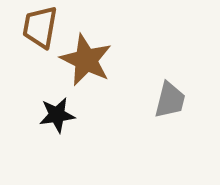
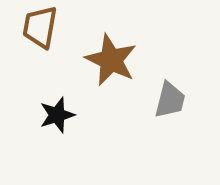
brown star: moved 25 px right
black star: rotated 9 degrees counterclockwise
